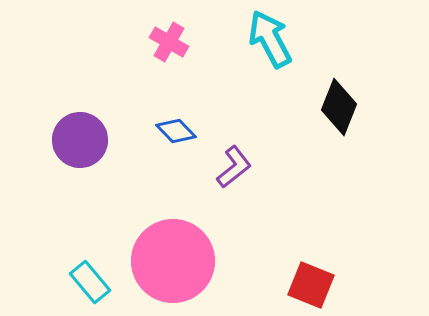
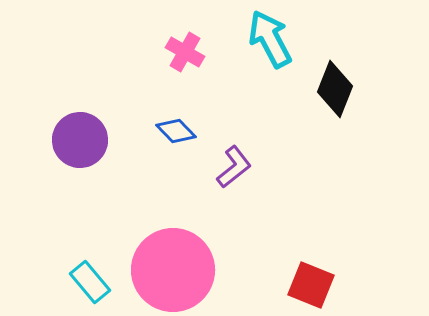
pink cross: moved 16 px right, 10 px down
black diamond: moved 4 px left, 18 px up
pink circle: moved 9 px down
